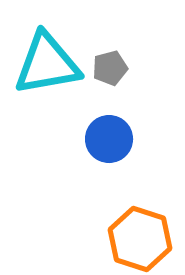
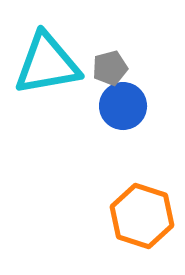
blue circle: moved 14 px right, 33 px up
orange hexagon: moved 2 px right, 23 px up
